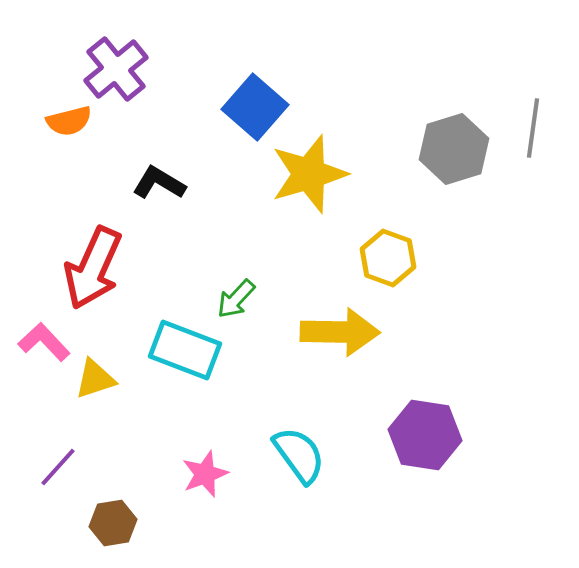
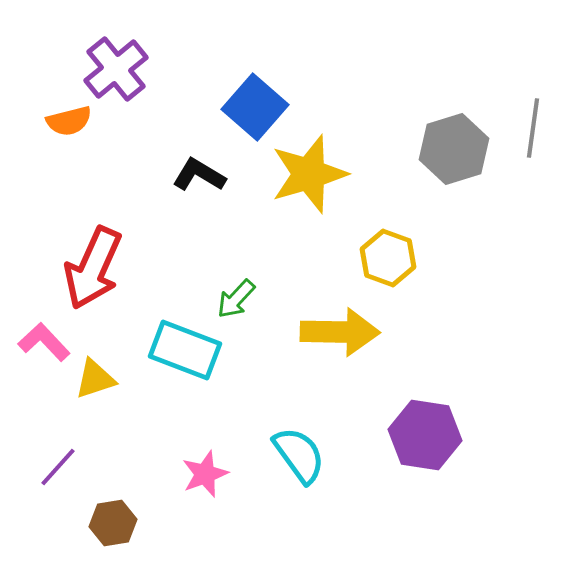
black L-shape: moved 40 px right, 8 px up
